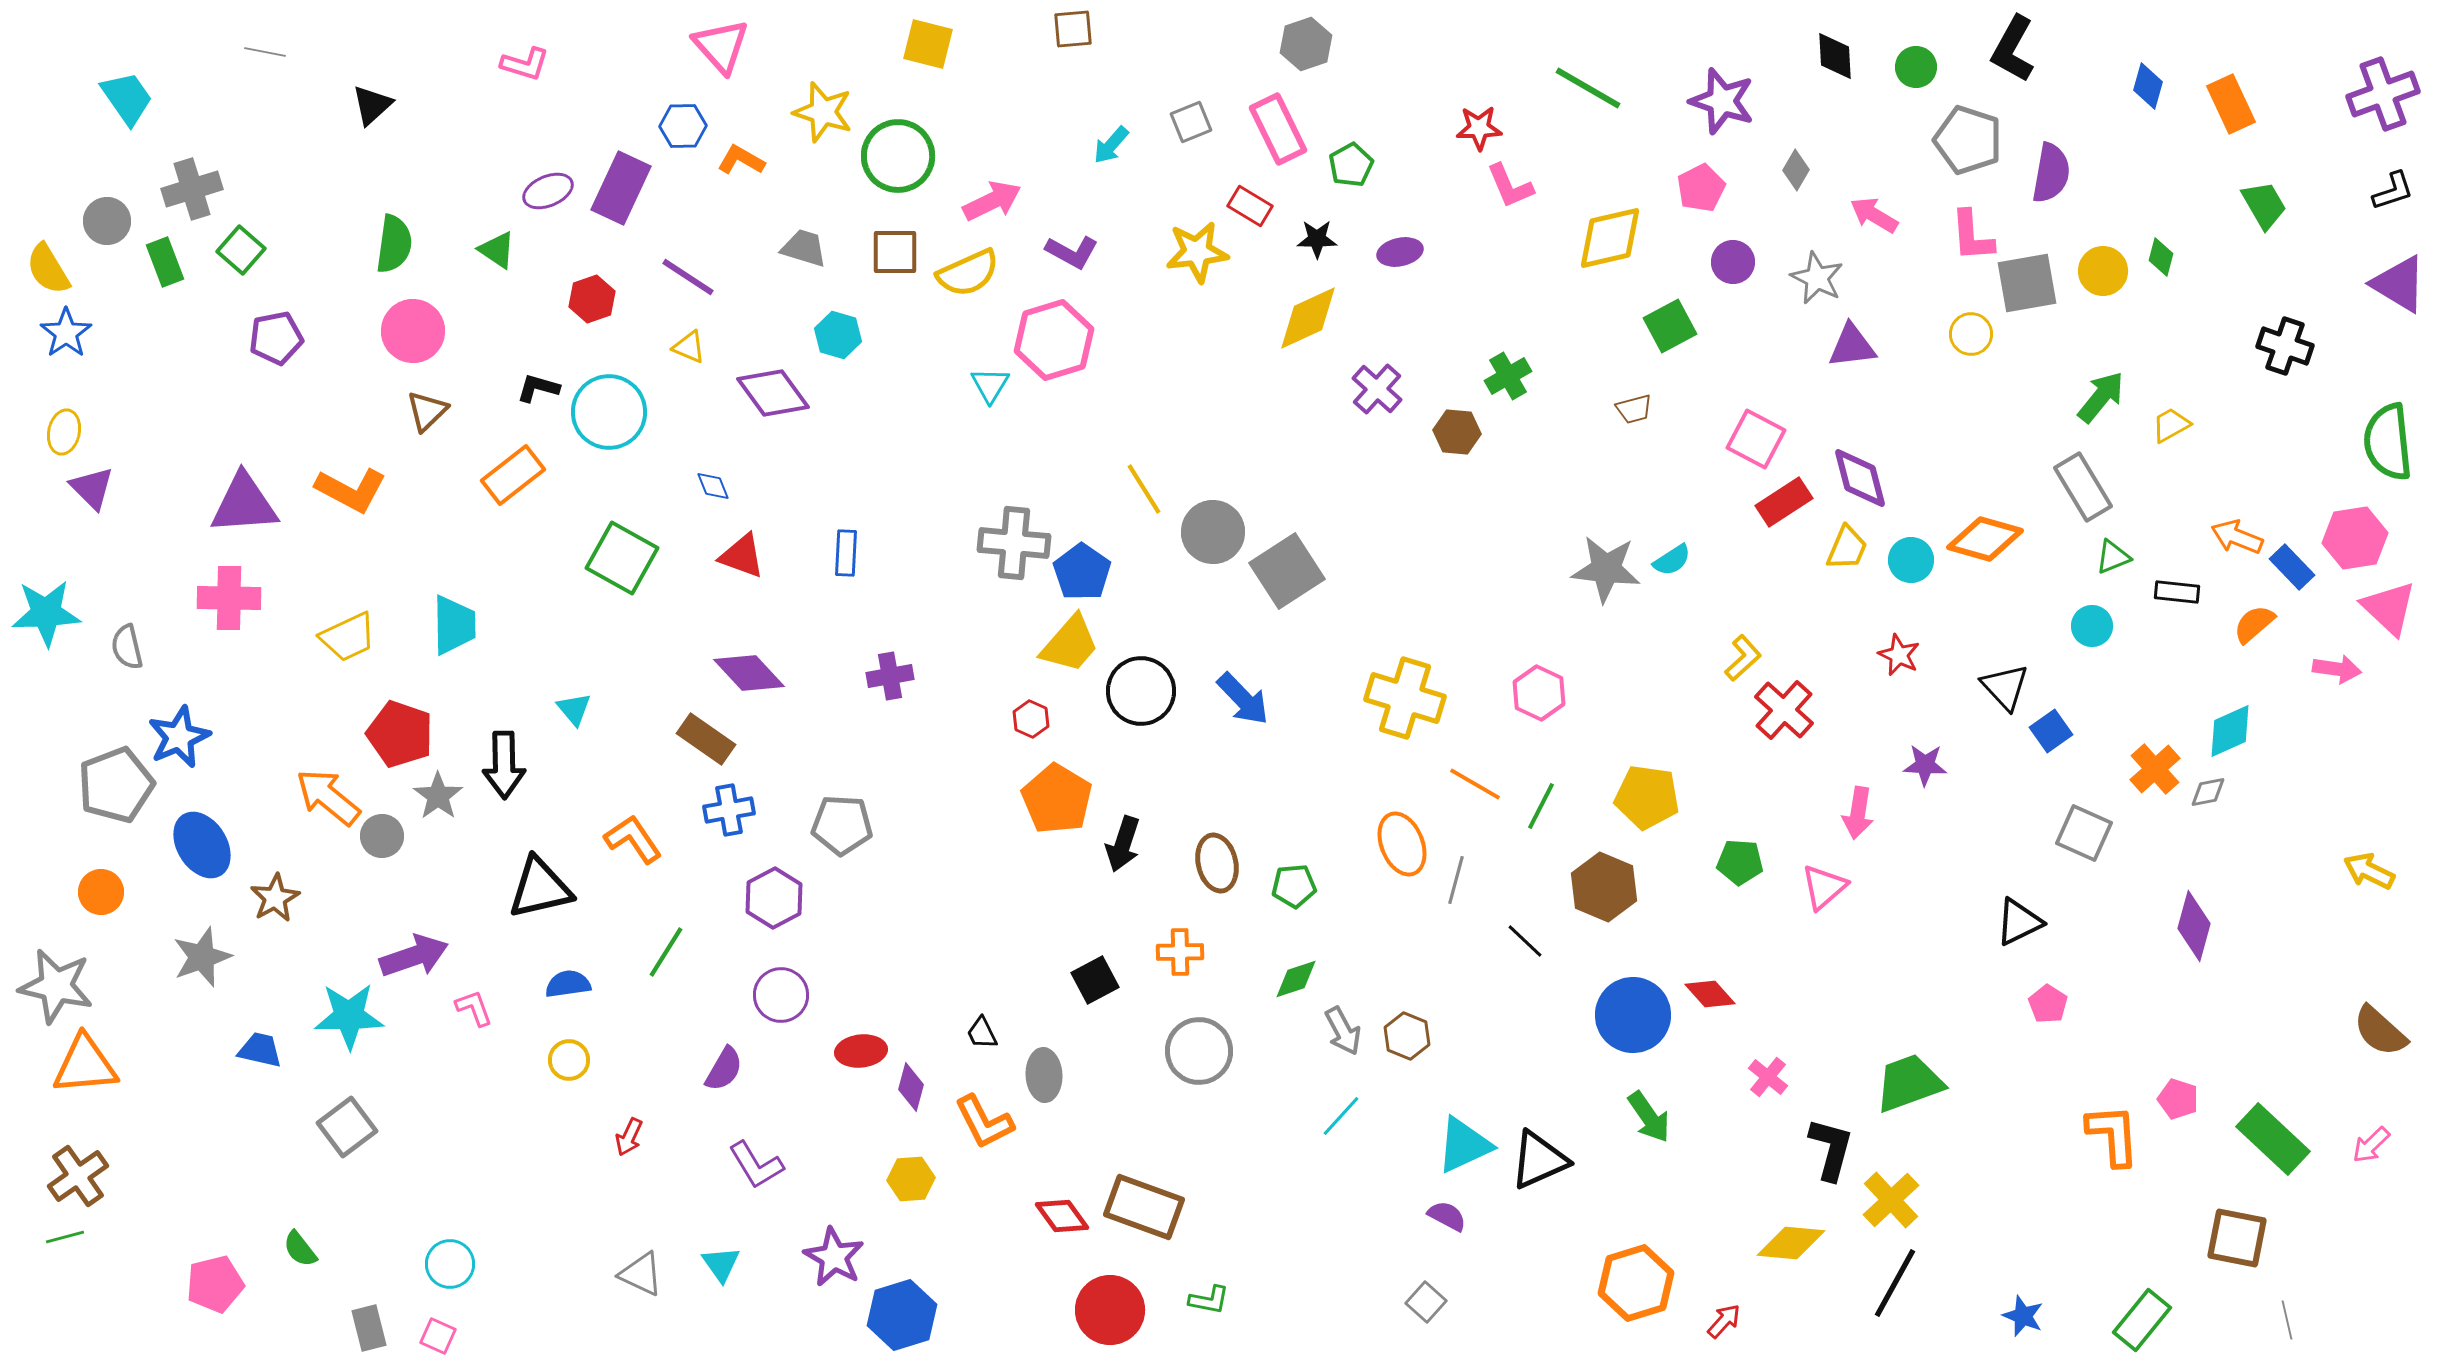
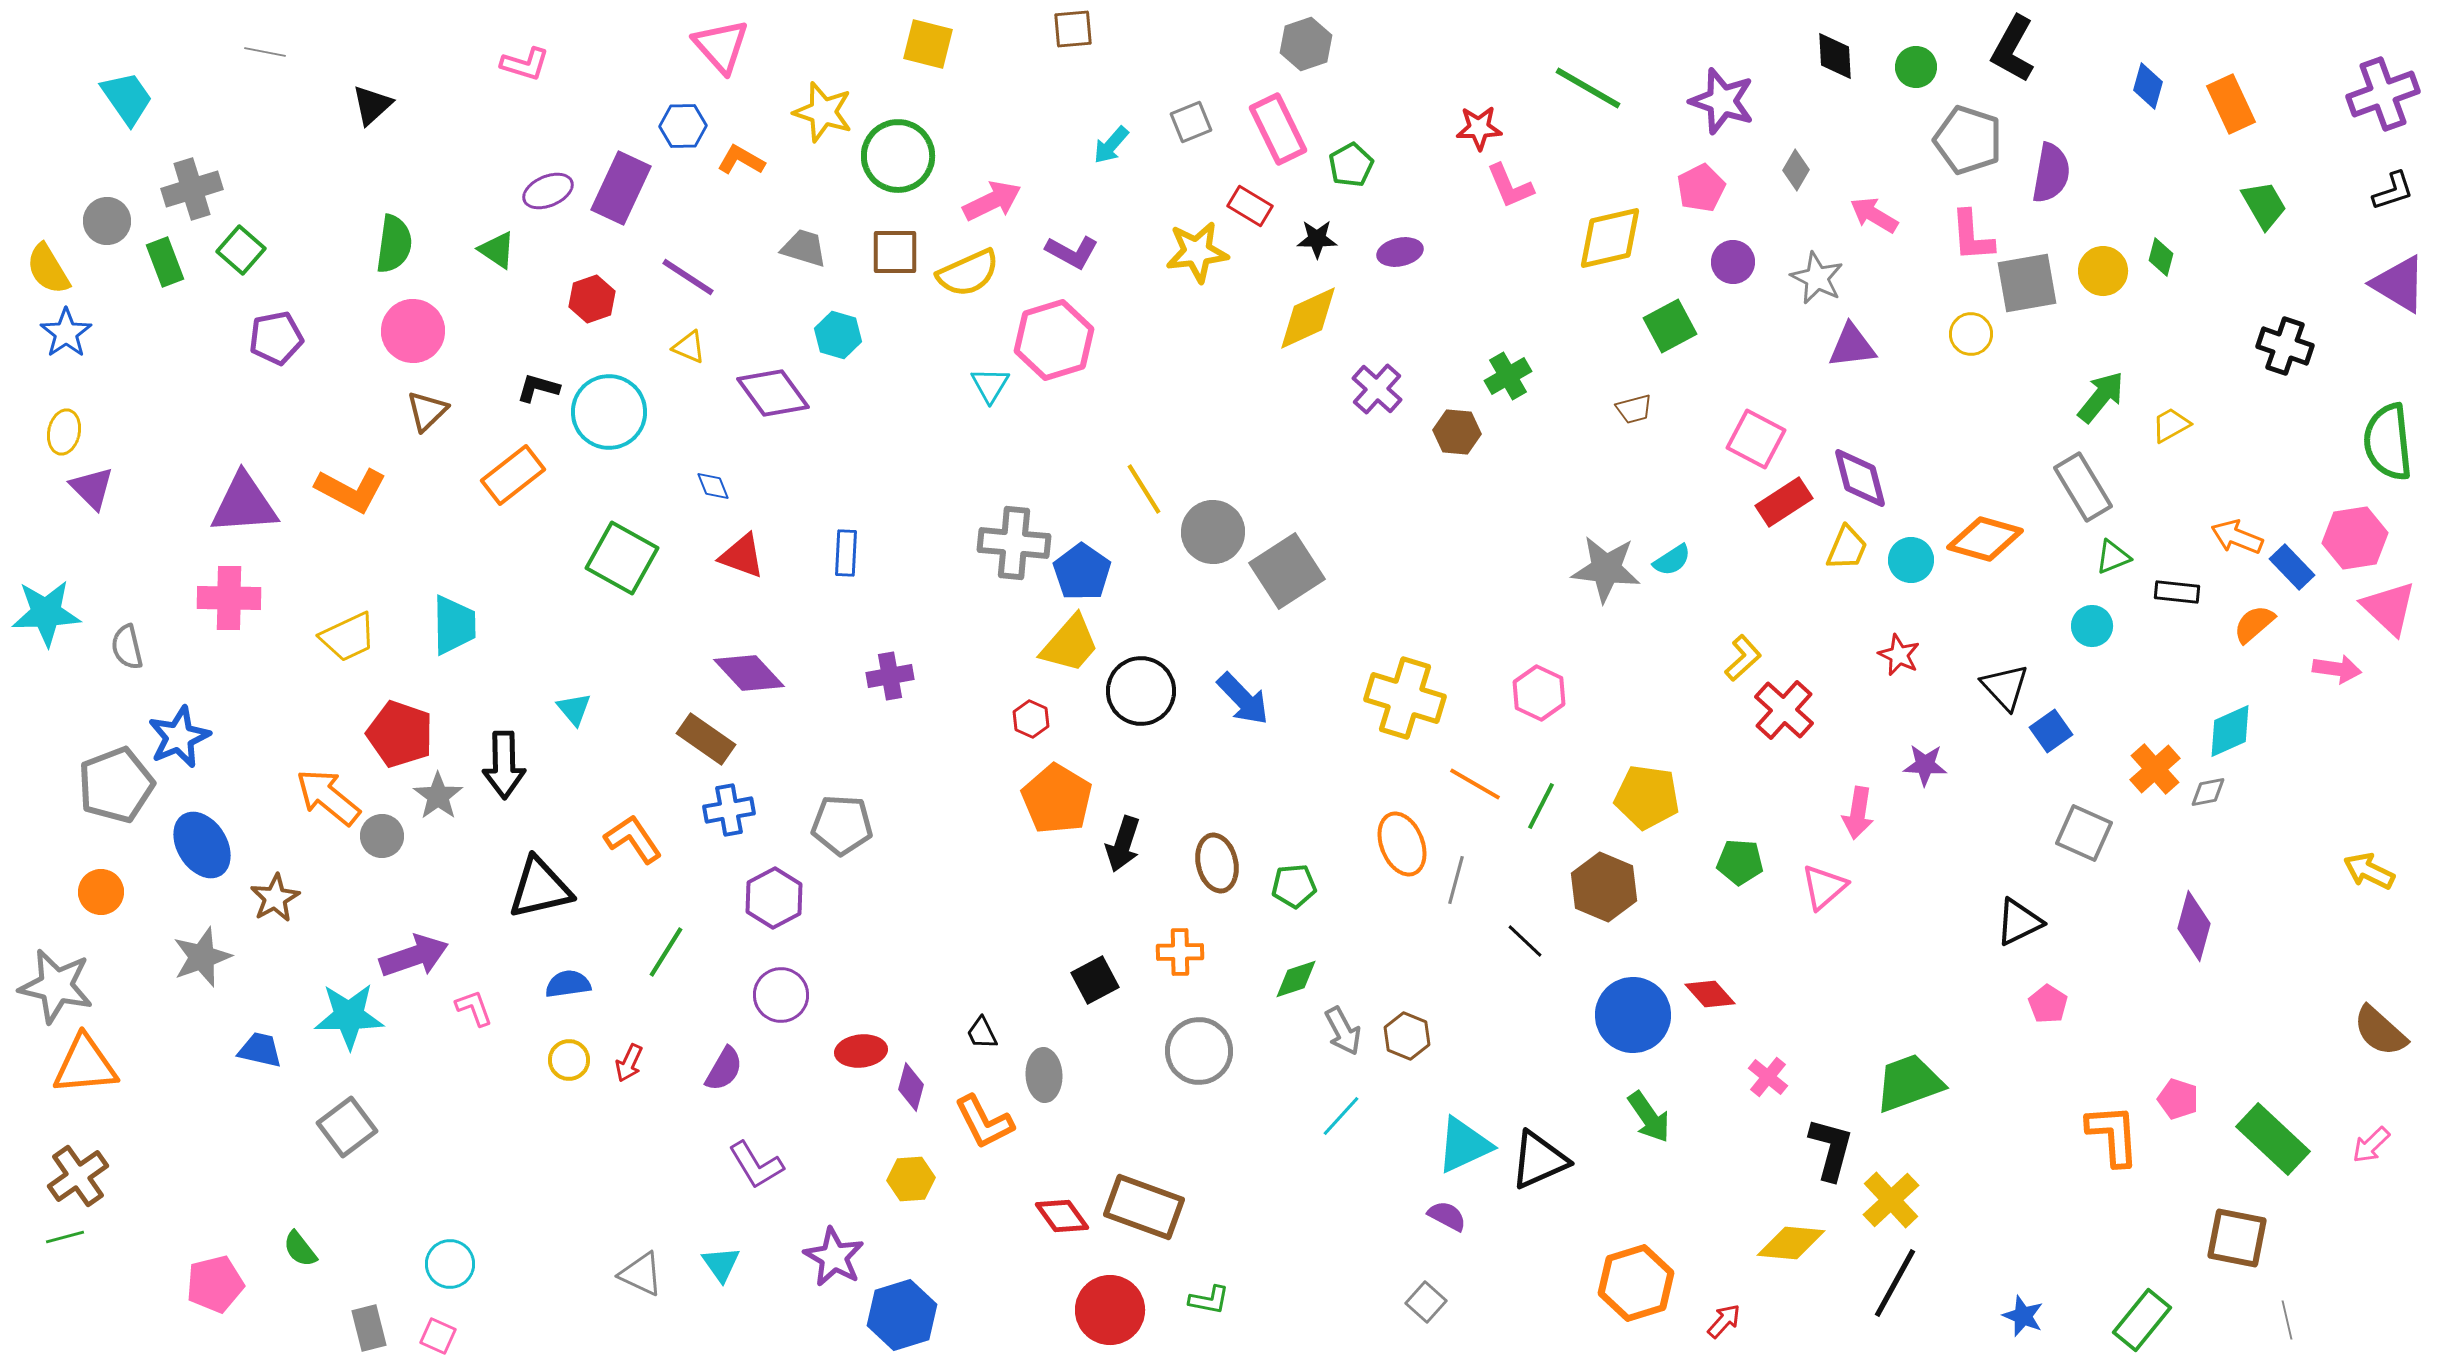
red arrow at (629, 1137): moved 74 px up
